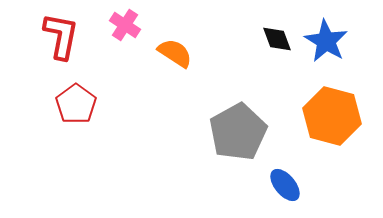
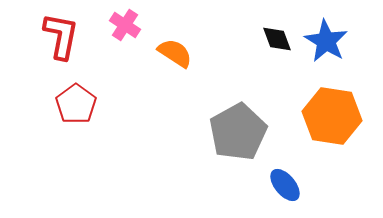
orange hexagon: rotated 6 degrees counterclockwise
